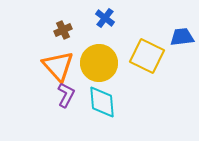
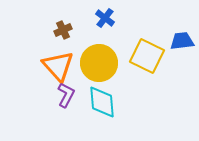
blue trapezoid: moved 4 px down
